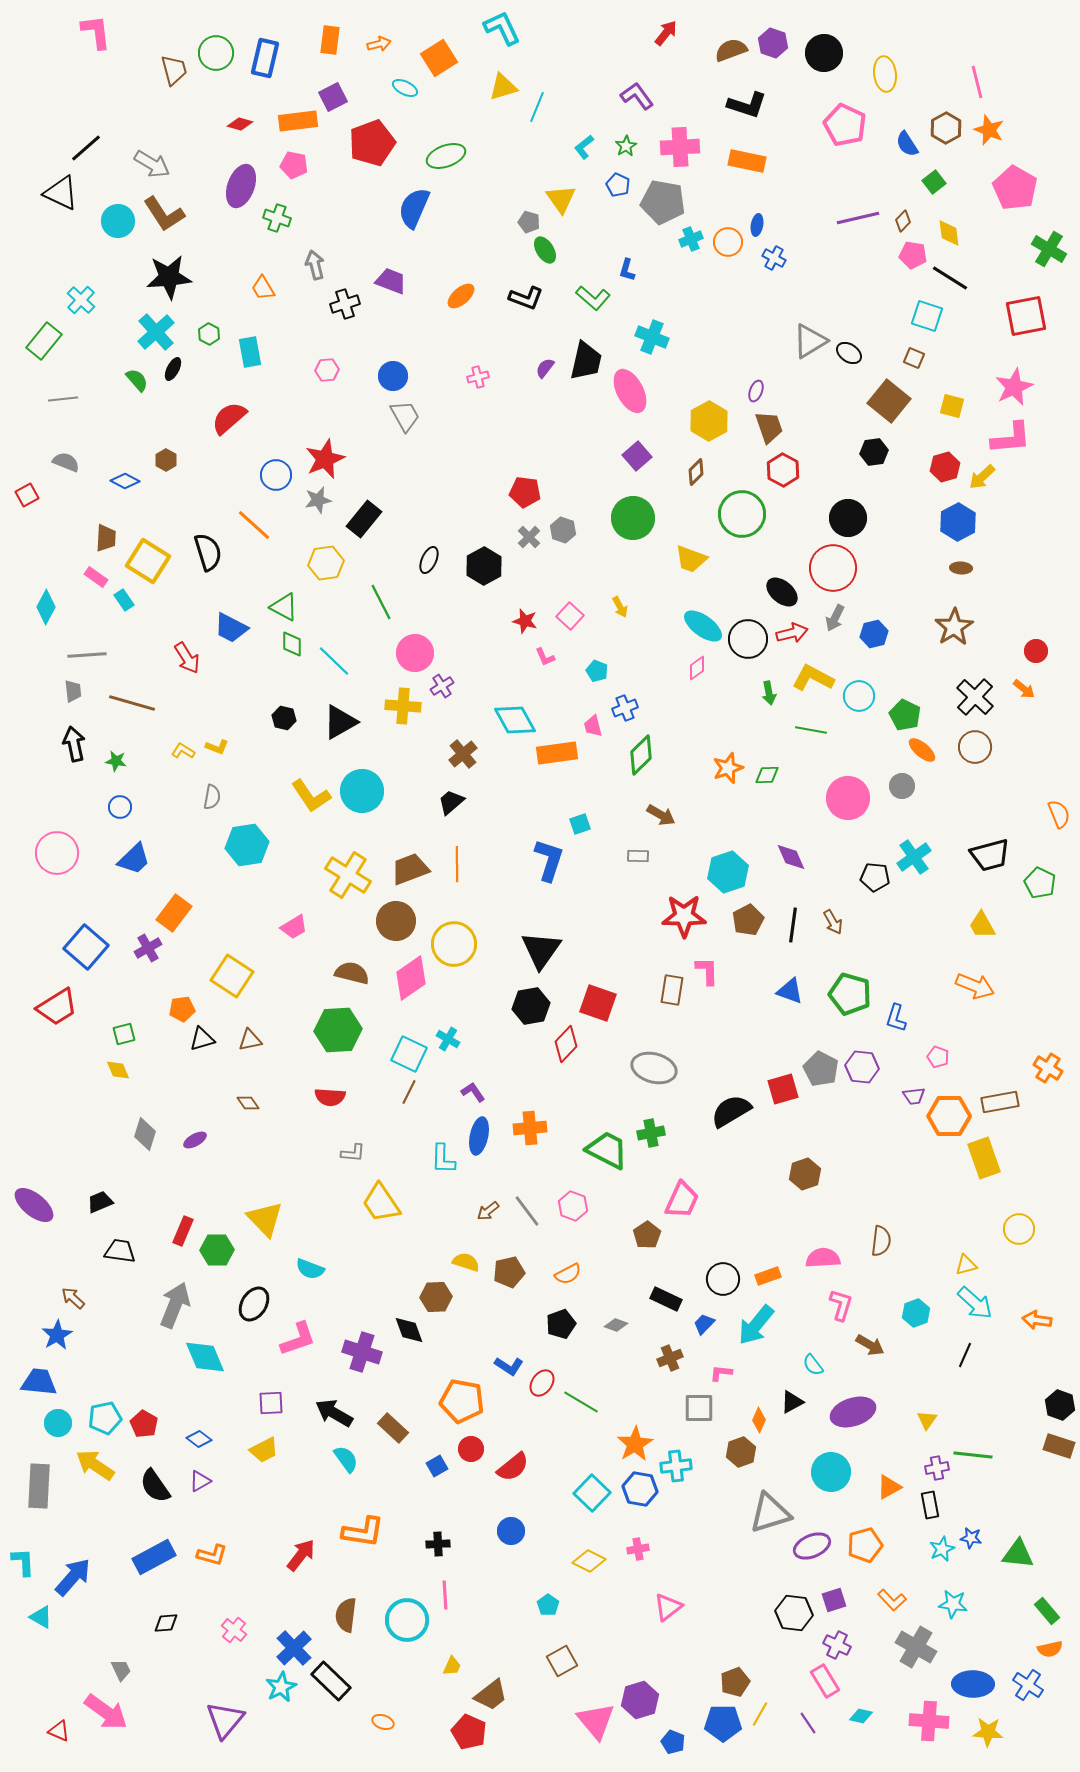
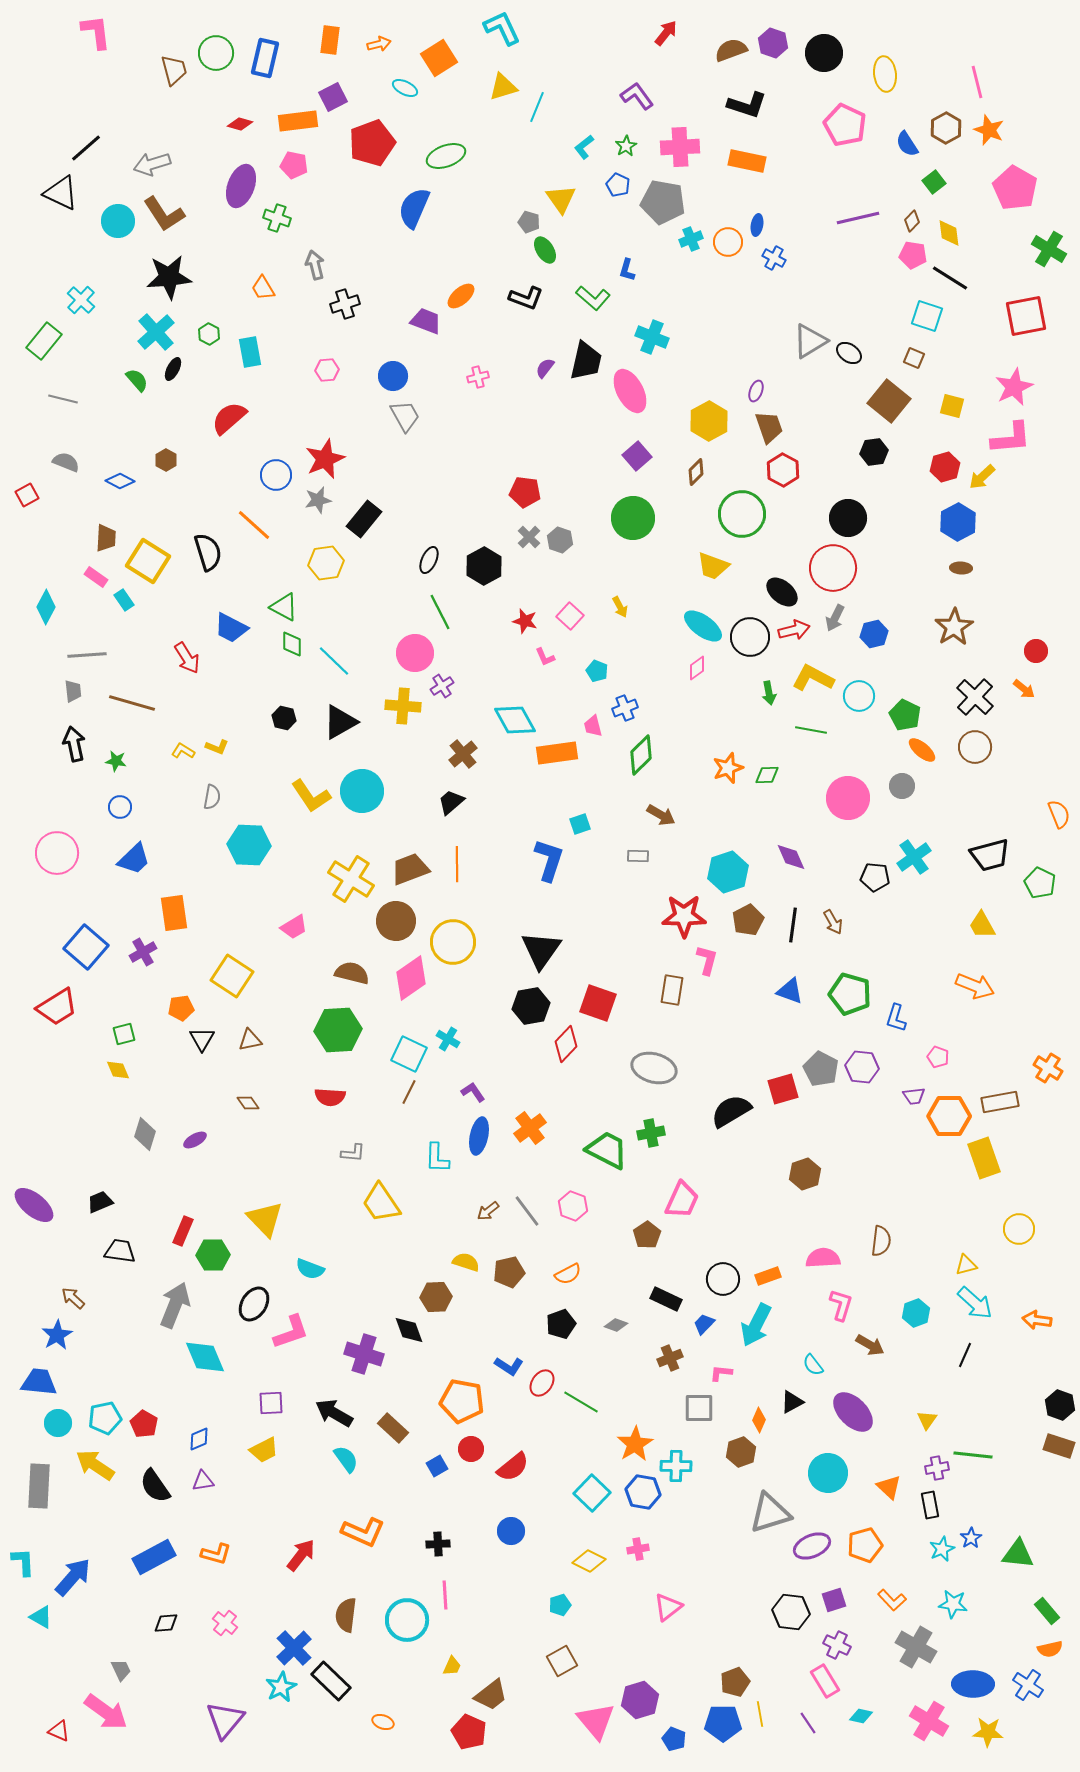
gray arrow at (152, 164): rotated 132 degrees clockwise
brown diamond at (903, 221): moved 9 px right
purple trapezoid at (391, 281): moved 35 px right, 40 px down
gray line at (63, 399): rotated 20 degrees clockwise
blue diamond at (125, 481): moved 5 px left
gray hexagon at (563, 530): moved 3 px left, 10 px down
yellow trapezoid at (691, 559): moved 22 px right, 7 px down
green line at (381, 602): moved 59 px right, 10 px down
red arrow at (792, 633): moved 2 px right, 3 px up
black circle at (748, 639): moved 2 px right, 2 px up
cyan hexagon at (247, 845): moved 2 px right; rotated 12 degrees clockwise
yellow cross at (348, 875): moved 3 px right, 4 px down
orange rectangle at (174, 913): rotated 45 degrees counterclockwise
yellow circle at (454, 944): moved 1 px left, 2 px up
purple cross at (148, 948): moved 5 px left, 4 px down
pink L-shape at (707, 971): moved 11 px up; rotated 16 degrees clockwise
orange pentagon at (182, 1009): moved 1 px left, 1 px up
black triangle at (202, 1039): rotated 44 degrees counterclockwise
orange cross at (530, 1128): rotated 32 degrees counterclockwise
cyan L-shape at (443, 1159): moved 6 px left, 1 px up
green hexagon at (217, 1250): moved 4 px left, 5 px down
cyan arrow at (756, 1325): rotated 12 degrees counterclockwise
pink L-shape at (298, 1339): moved 7 px left, 7 px up
purple cross at (362, 1352): moved 2 px right, 2 px down
purple ellipse at (853, 1412): rotated 63 degrees clockwise
blue diamond at (199, 1439): rotated 60 degrees counterclockwise
cyan cross at (676, 1466): rotated 8 degrees clockwise
cyan circle at (831, 1472): moved 3 px left, 1 px down
purple triangle at (200, 1481): moved 3 px right; rotated 20 degrees clockwise
orange triangle at (889, 1487): rotated 48 degrees counterclockwise
blue hexagon at (640, 1489): moved 3 px right, 3 px down
orange L-shape at (363, 1532): rotated 15 degrees clockwise
blue star at (971, 1538): rotated 30 degrees clockwise
orange L-shape at (212, 1555): moved 4 px right, 1 px up
cyan pentagon at (548, 1605): moved 12 px right; rotated 20 degrees clockwise
black hexagon at (794, 1613): moved 3 px left, 1 px up
pink cross at (234, 1630): moved 9 px left, 7 px up
yellow line at (760, 1714): rotated 40 degrees counterclockwise
pink cross at (929, 1721): rotated 27 degrees clockwise
blue pentagon at (673, 1742): moved 1 px right, 3 px up
